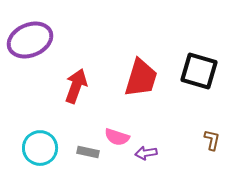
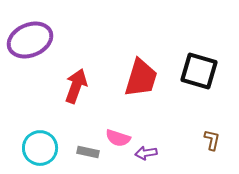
pink semicircle: moved 1 px right, 1 px down
